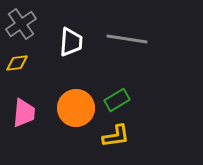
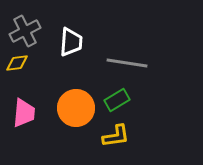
gray cross: moved 4 px right, 7 px down; rotated 8 degrees clockwise
gray line: moved 24 px down
